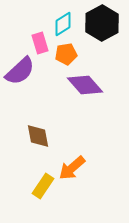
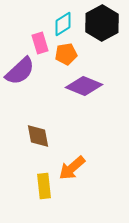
purple diamond: moved 1 px left, 1 px down; rotated 27 degrees counterclockwise
yellow rectangle: moved 1 px right; rotated 40 degrees counterclockwise
